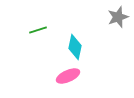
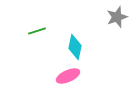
gray star: moved 1 px left
green line: moved 1 px left, 1 px down
